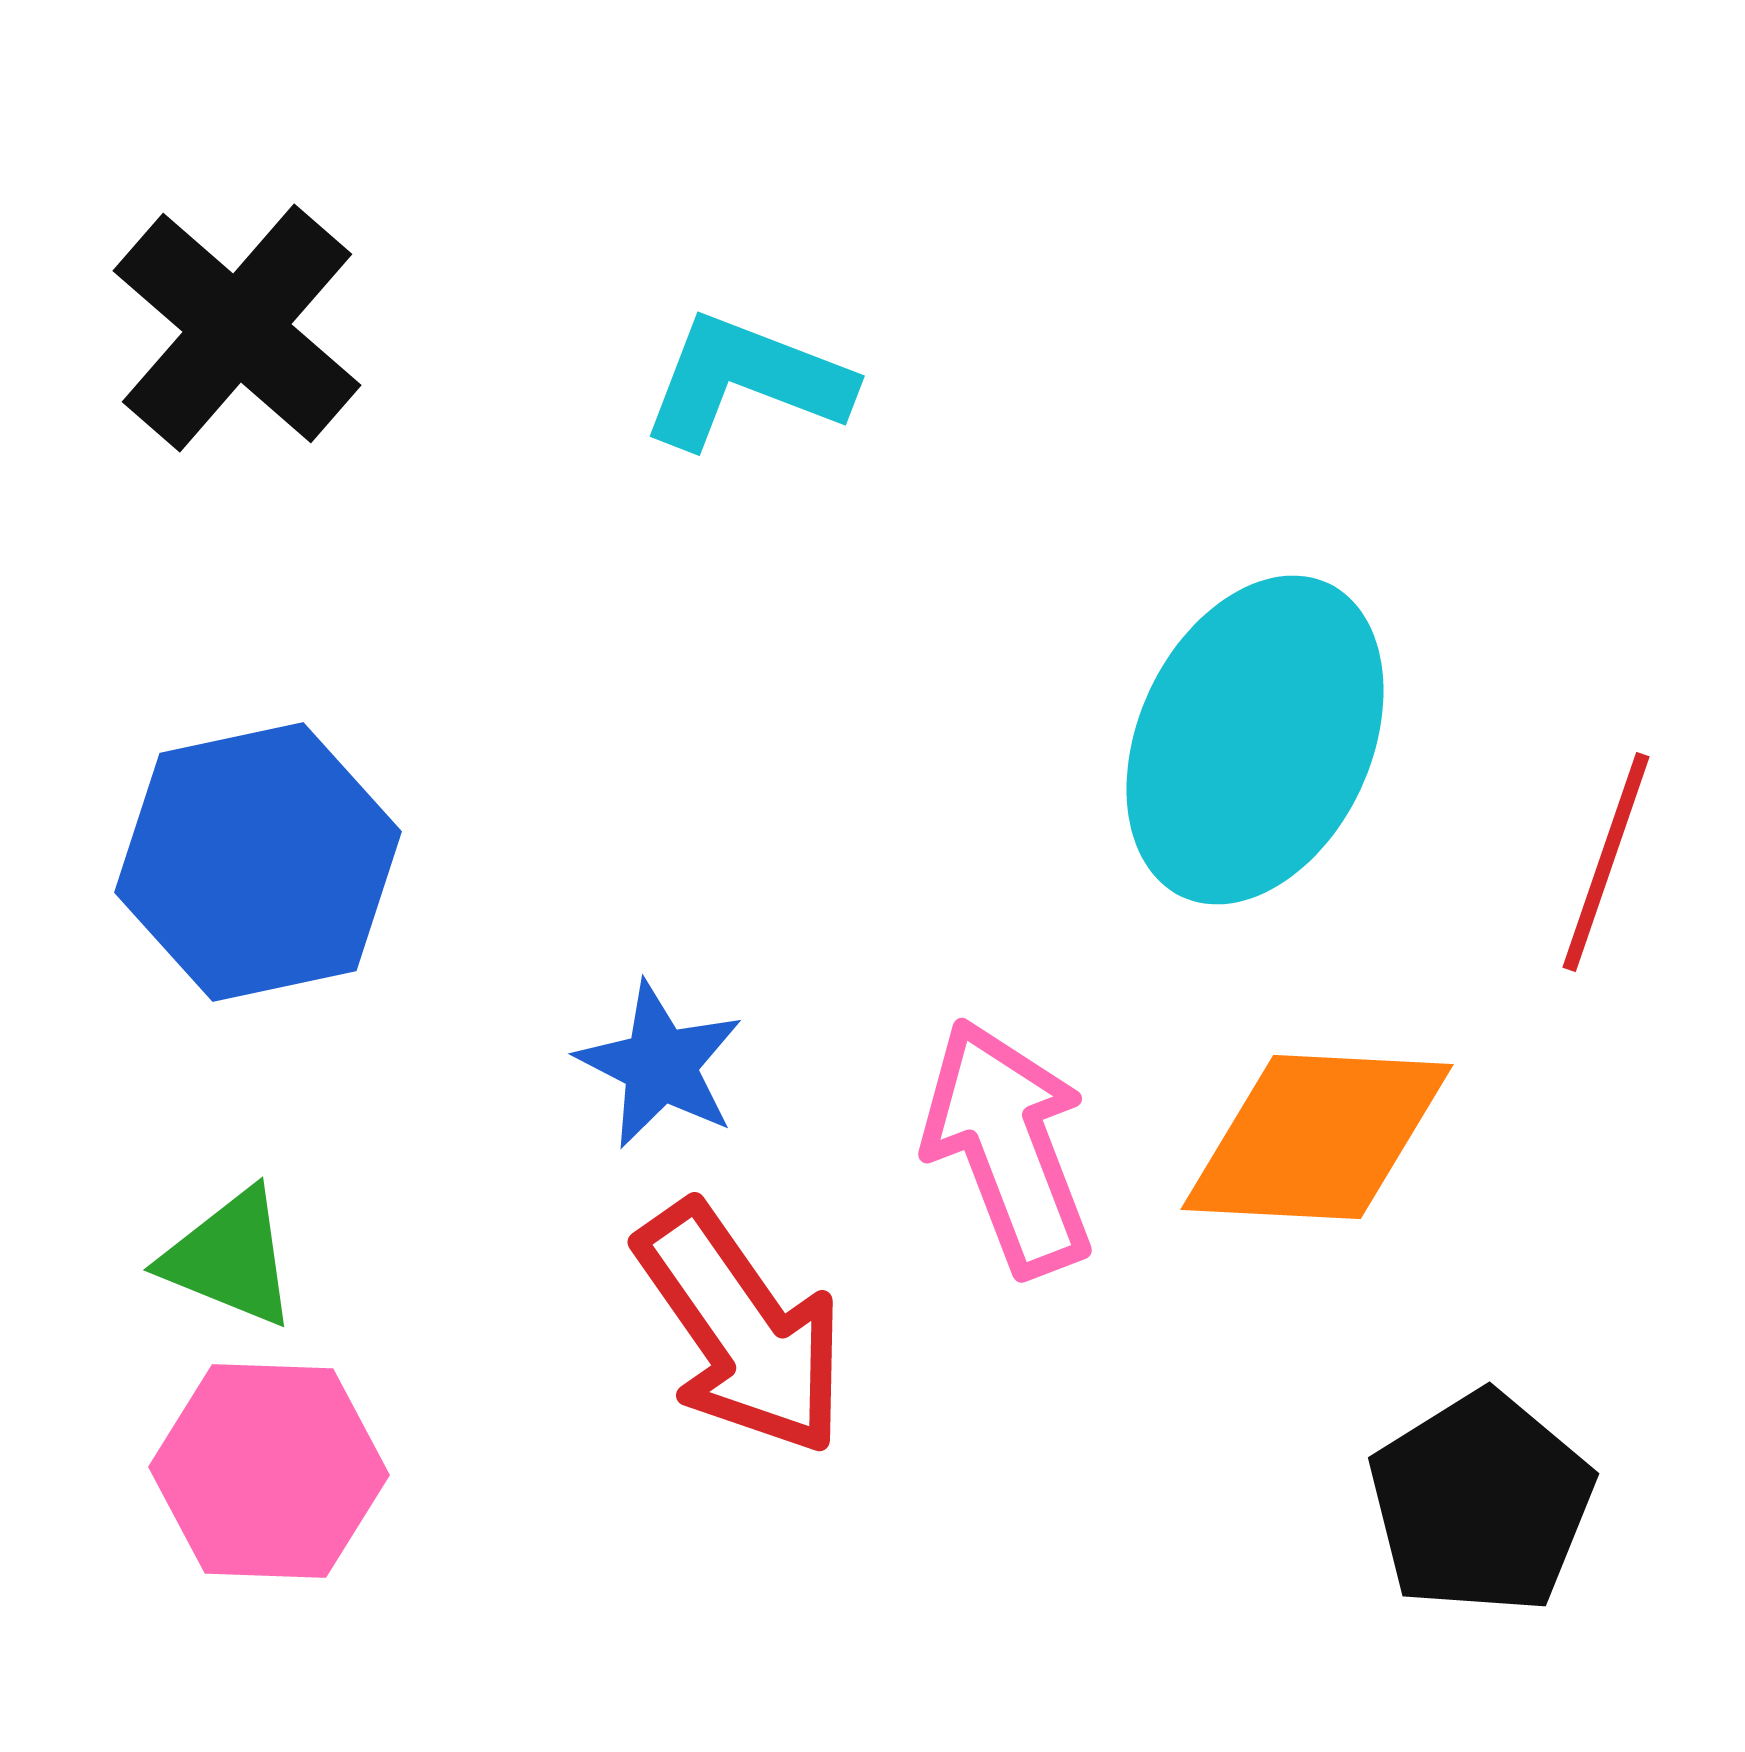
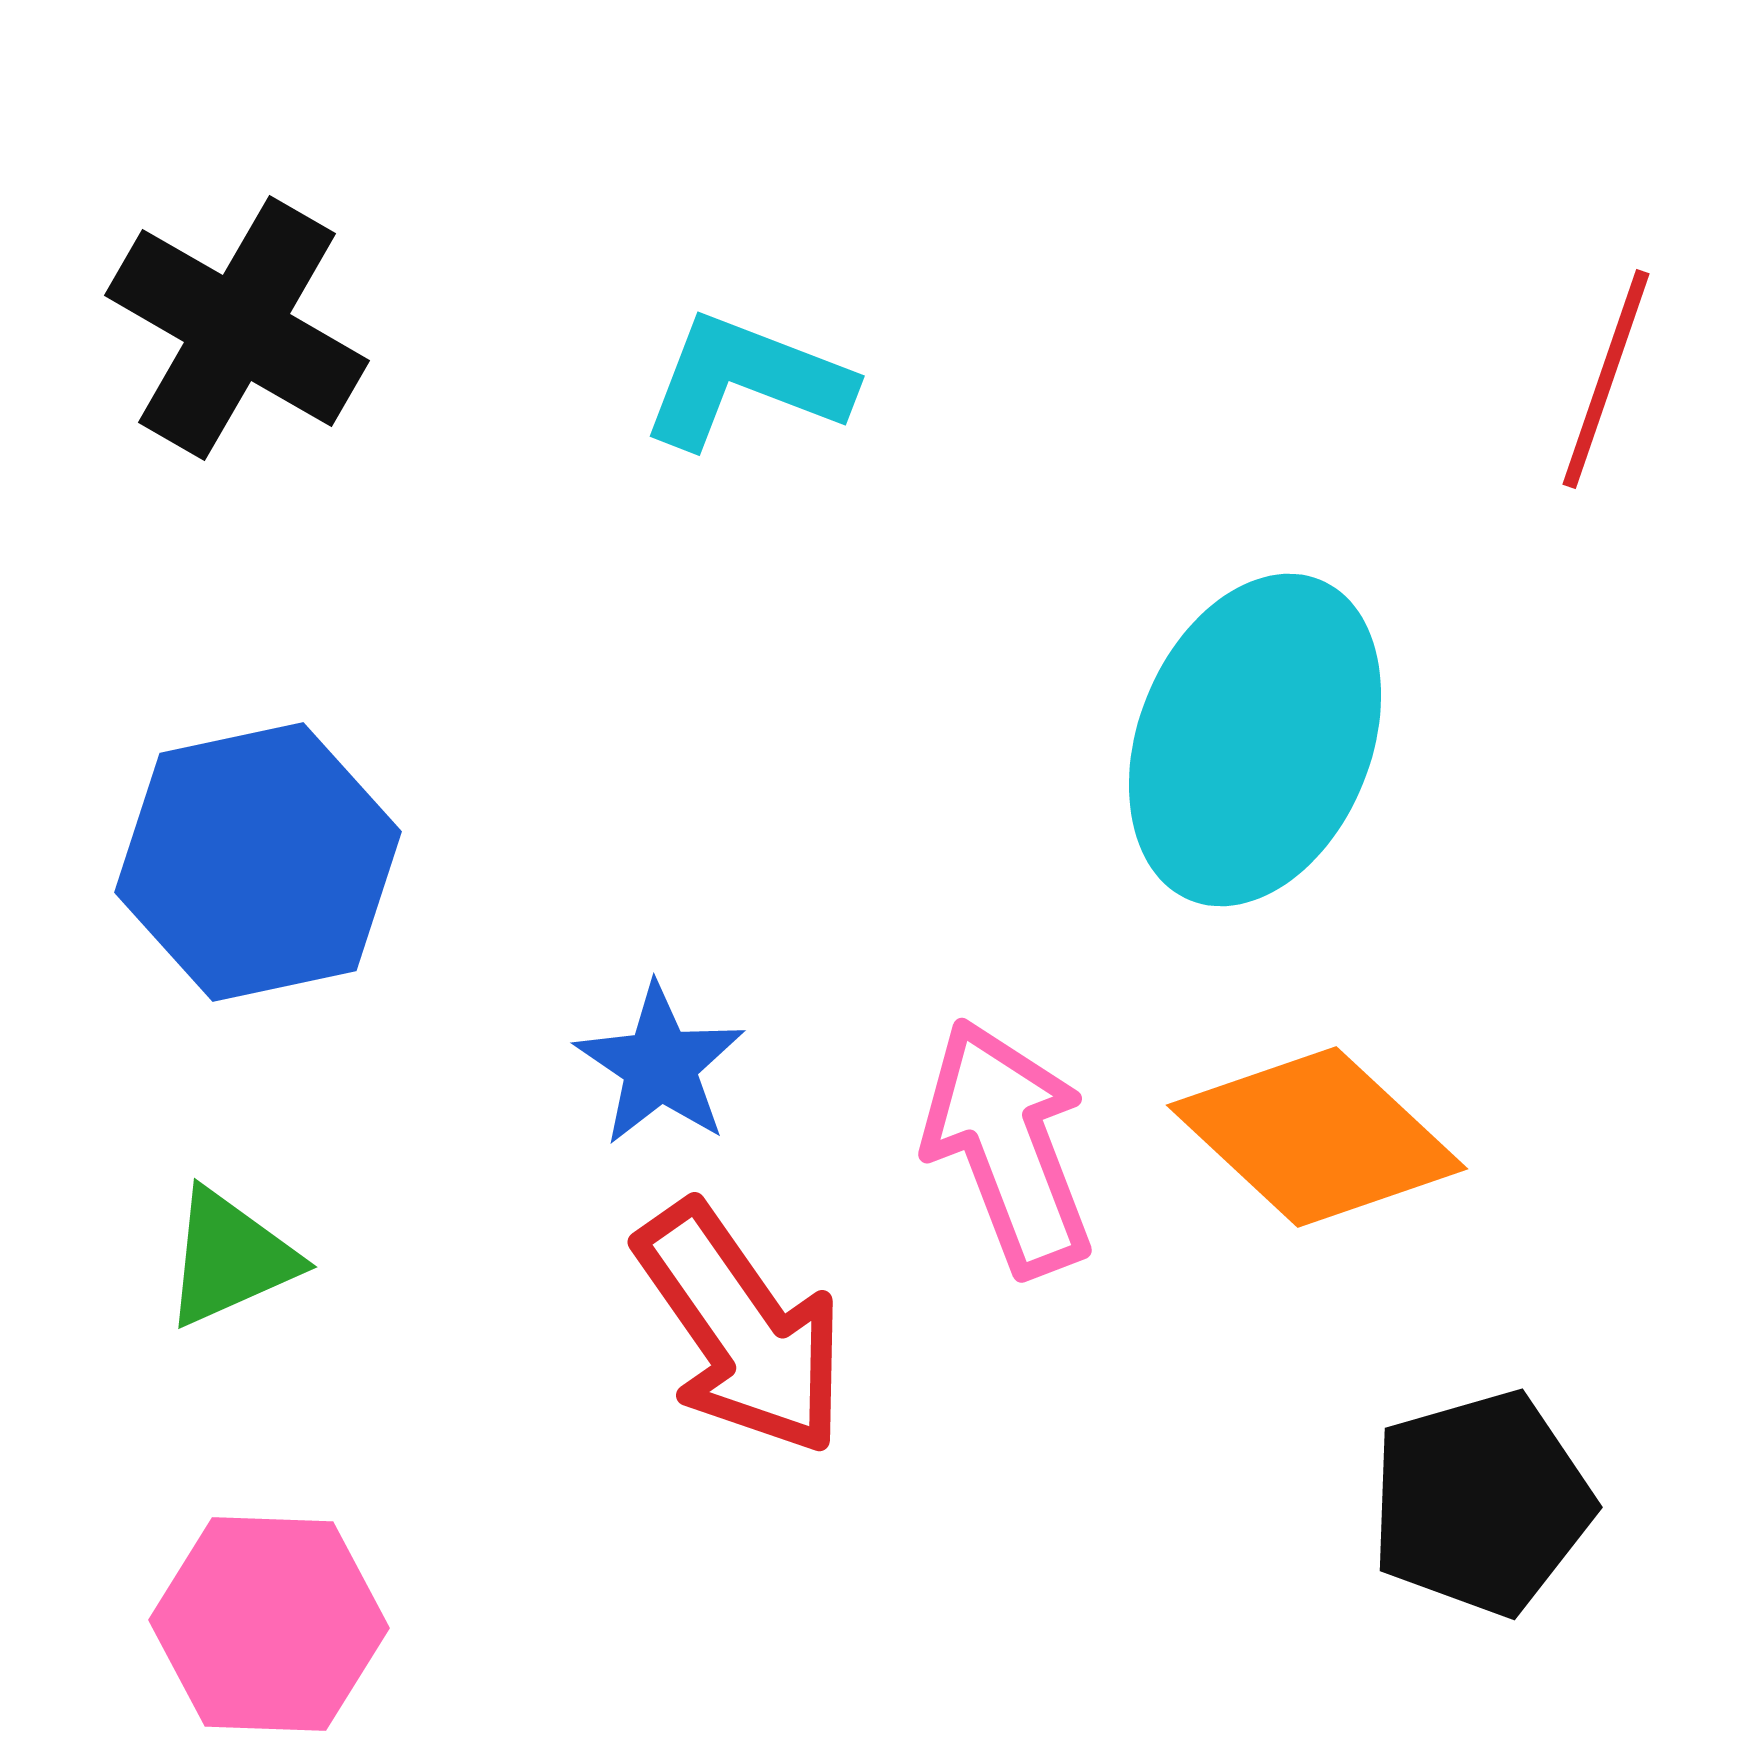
black cross: rotated 11 degrees counterclockwise
cyan ellipse: rotated 3 degrees counterclockwise
red line: moved 483 px up
blue star: rotated 7 degrees clockwise
orange diamond: rotated 40 degrees clockwise
green triangle: rotated 46 degrees counterclockwise
pink hexagon: moved 153 px down
black pentagon: rotated 16 degrees clockwise
